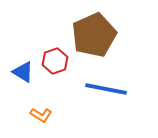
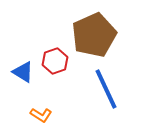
blue line: rotated 54 degrees clockwise
